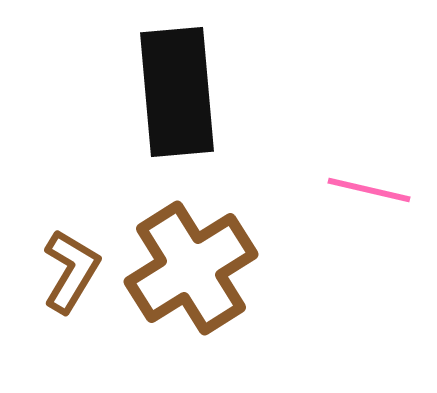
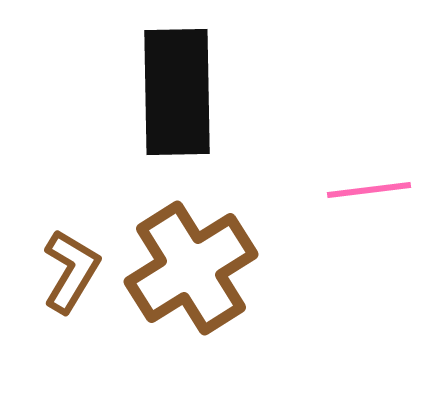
black rectangle: rotated 4 degrees clockwise
pink line: rotated 20 degrees counterclockwise
